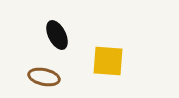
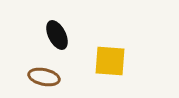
yellow square: moved 2 px right
